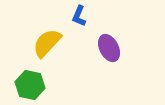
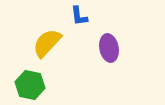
blue L-shape: rotated 30 degrees counterclockwise
purple ellipse: rotated 16 degrees clockwise
